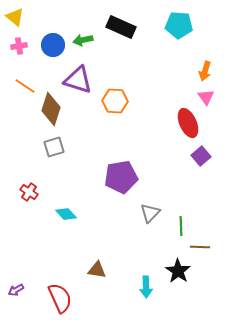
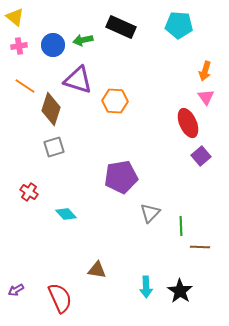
black star: moved 2 px right, 20 px down
